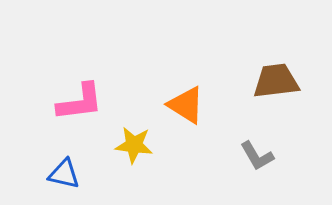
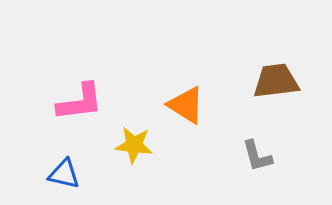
gray L-shape: rotated 15 degrees clockwise
